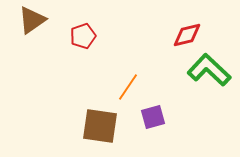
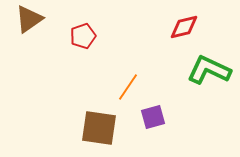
brown triangle: moved 3 px left, 1 px up
red diamond: moved 3 px left, 8 px up
green L-shape: rotated 18 degrees counterclockwise
brown square: moved 1 px left, 2 px down
